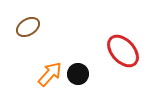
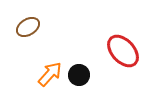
black circle: moved 1 px right, 1 px down
